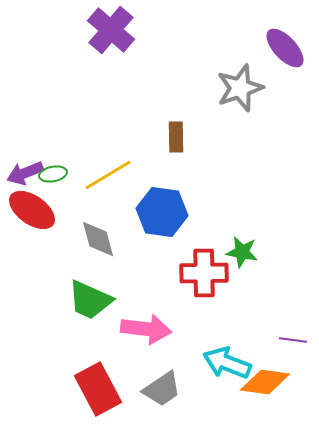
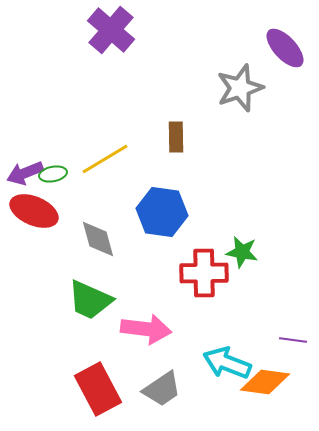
yellow line: moved 3 px left, 16 px up
red ellipse: moved 2 px right, 1 px down; rotated 12 degrees counterclockwise
